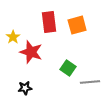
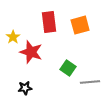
orange square: moved 3 px right
